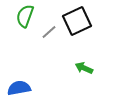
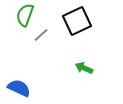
green semicircle: moved 1 px up
gray line: moved 8 px left, 3 px down
blue semicircle: rotated 35 degrees clockwise
